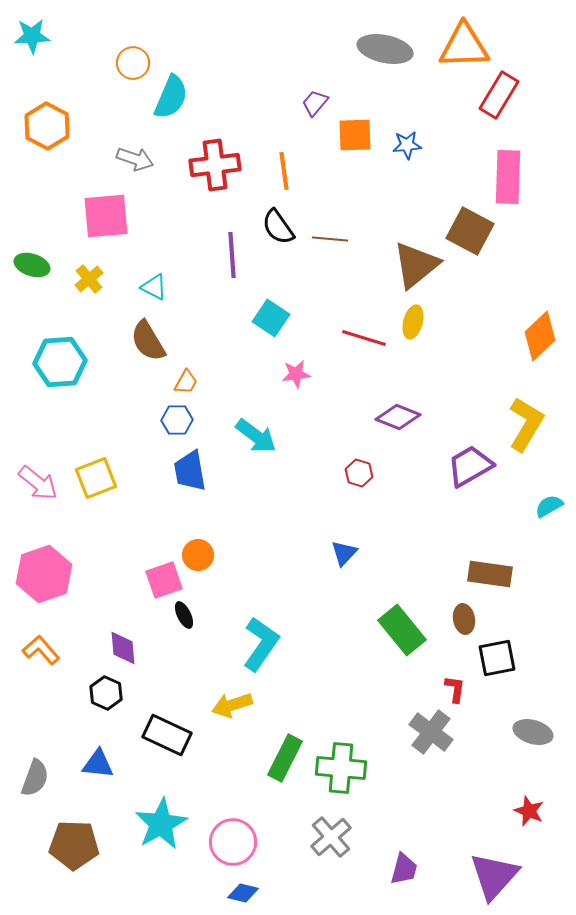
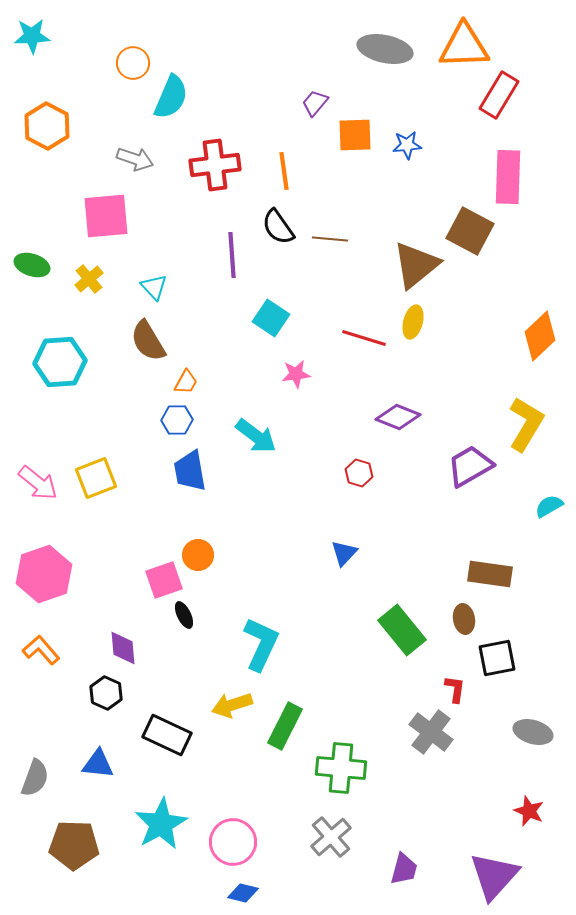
cyan triangle at (154, 287): rotated 20 degrees clockwise
cyan L-shape at (261, 644): rotated 10 degrees counterclockwise
green rectangle at (285, 758): moved 32 px up
